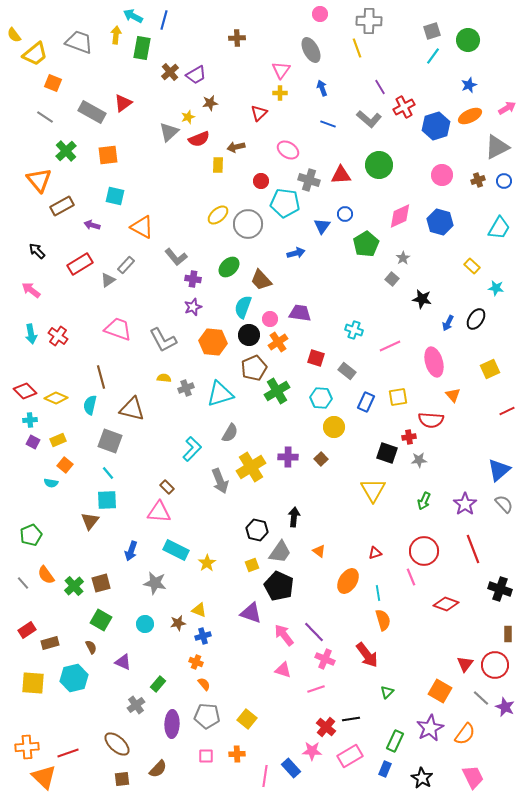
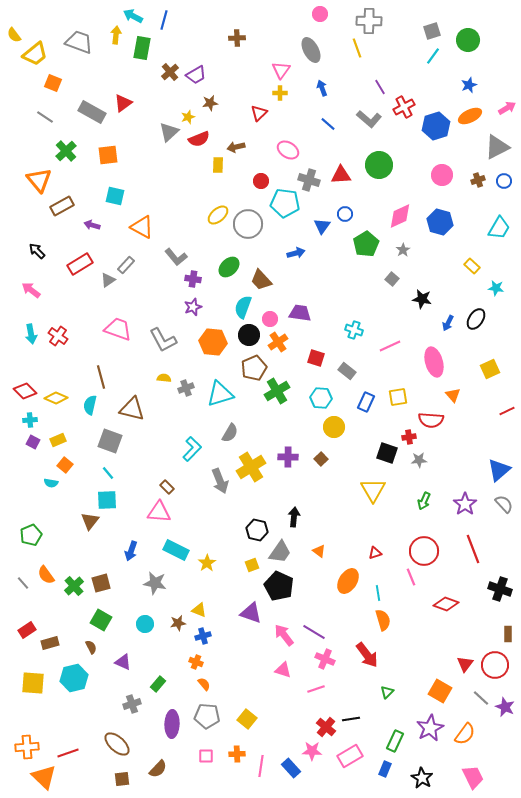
blue line at (328, 124): rotated 21 degrees clockwise
gray star at (403, 258): moved 8 px up
purple line at (314, 632): rotated 15 degrees counterclockwise
gray cross at (136, 705): moved 4 px left, 1 px up; rotated 18 degrees clockwise
pink line at (265, 776): moved 4 px left, 10 px up
